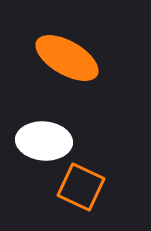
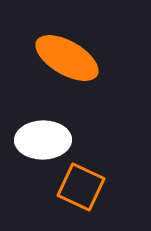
white ellipse: moved 1 px left, 1 px up; rotated 6 degrees counterclockwise
